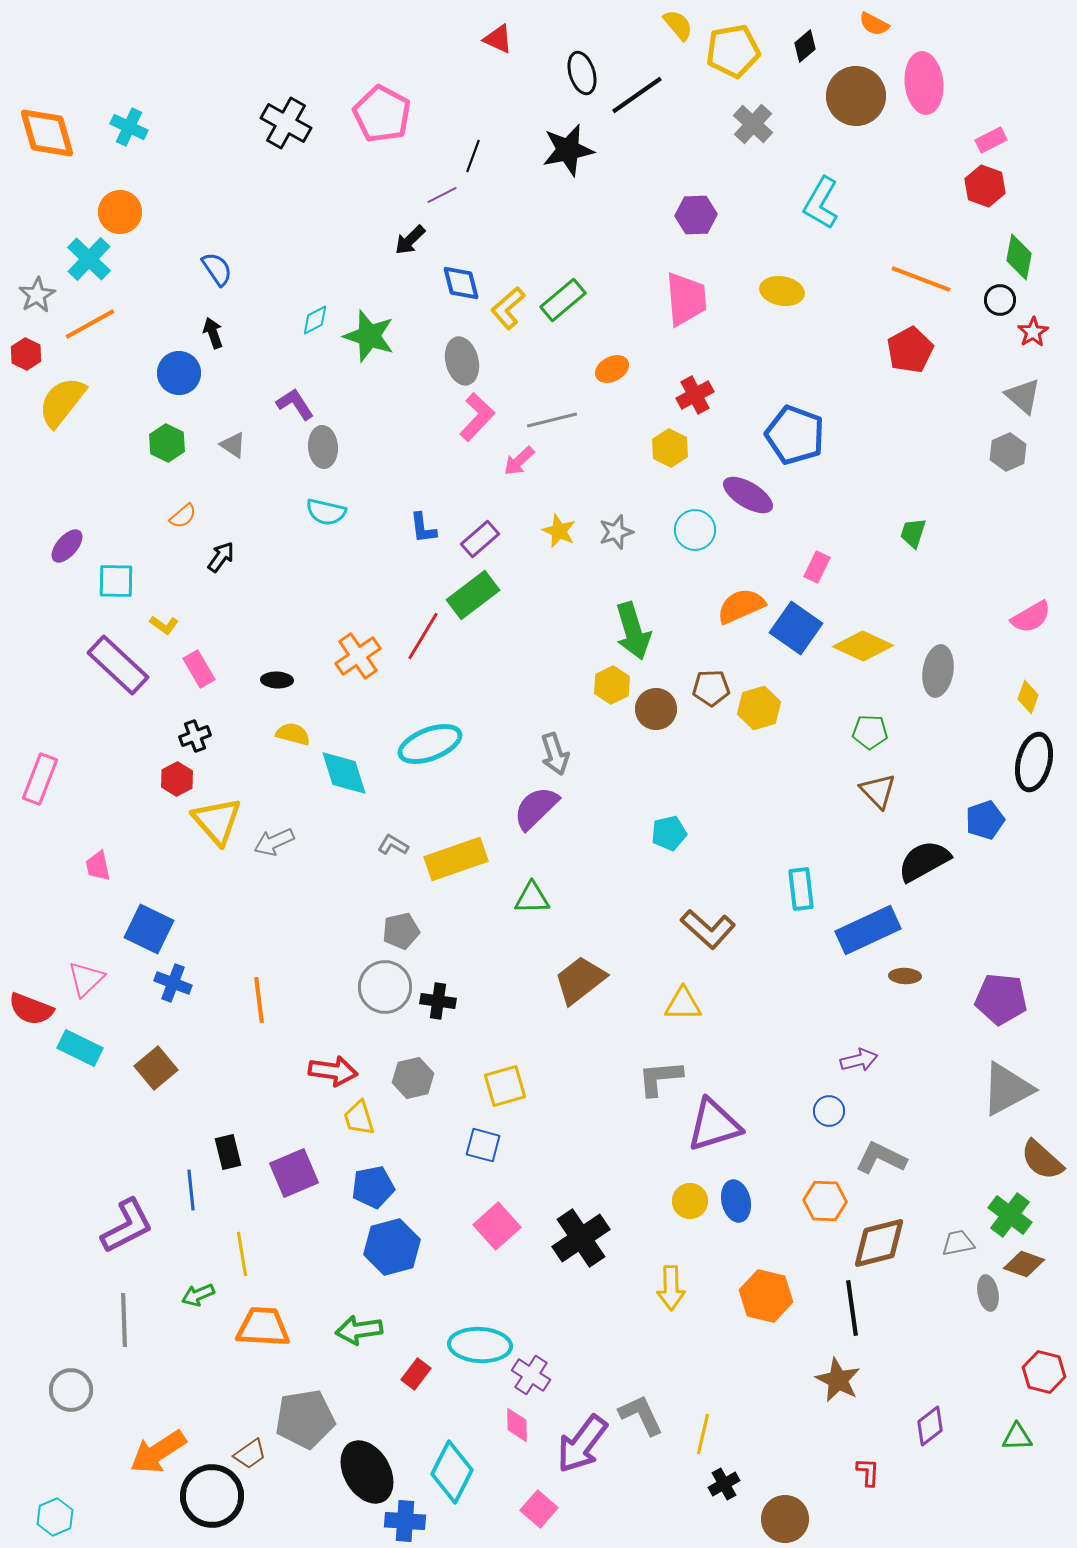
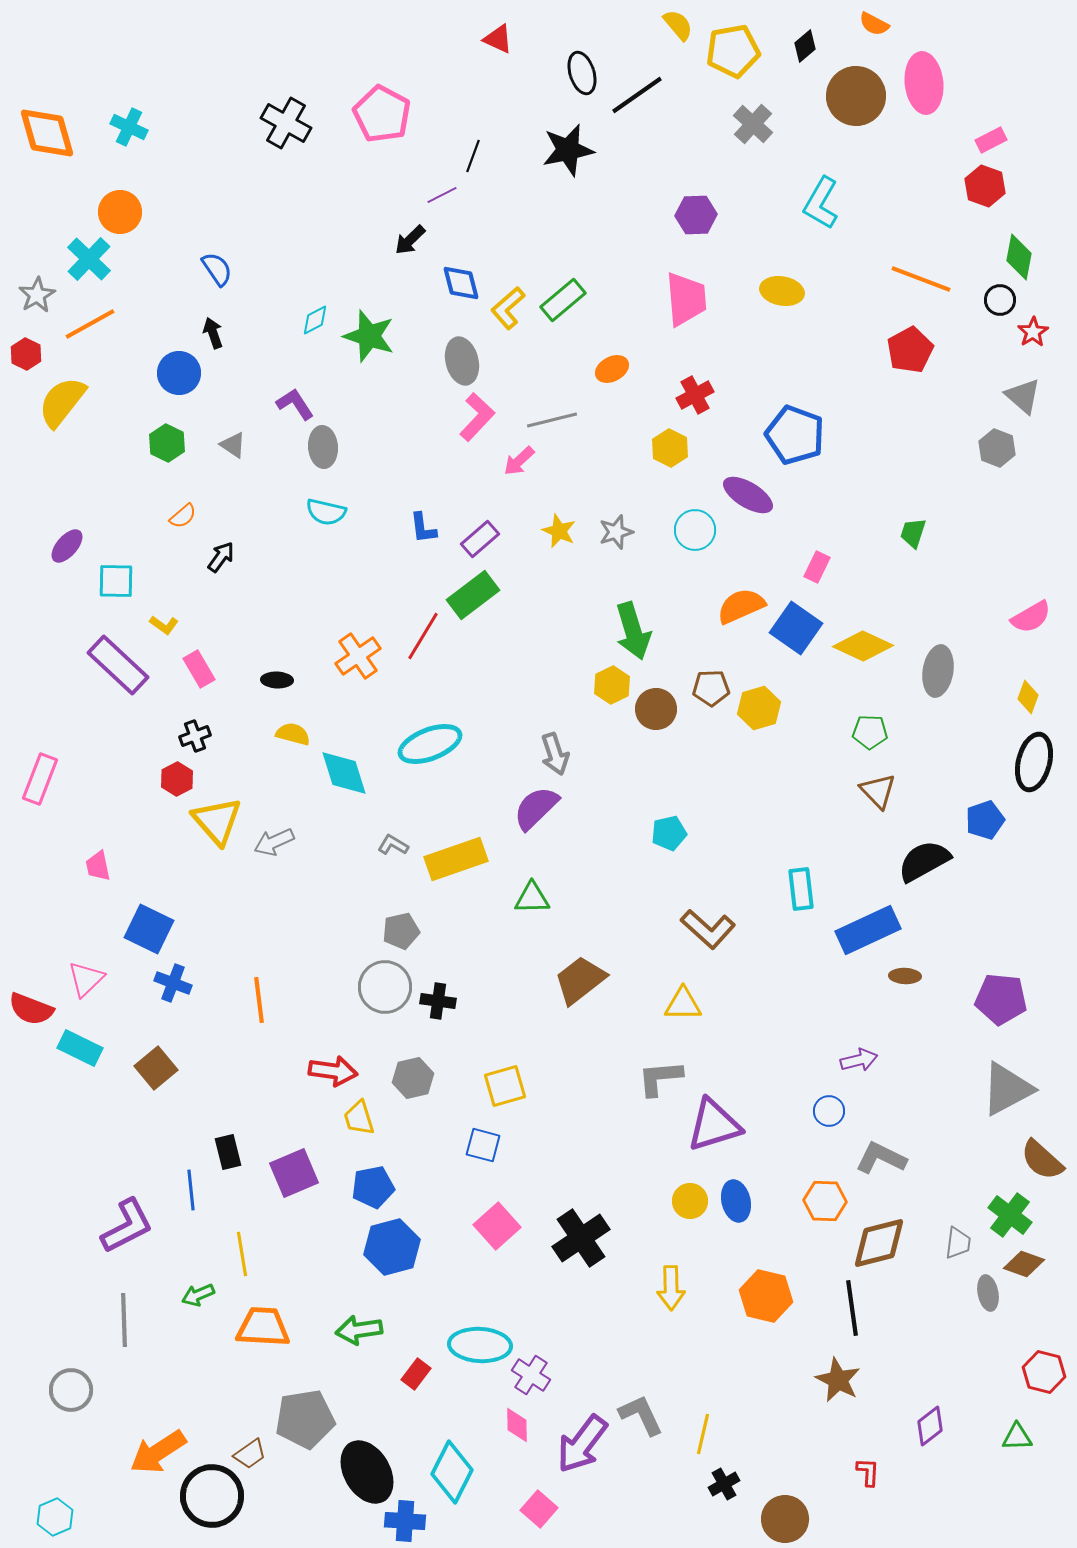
gray hexagon at (1008, 452): moved 11 px left, 4 px up; rotated 15 degrees counterclockwise
gray trapezoid at (958, 1243): rotated 108 degrees clockwise
